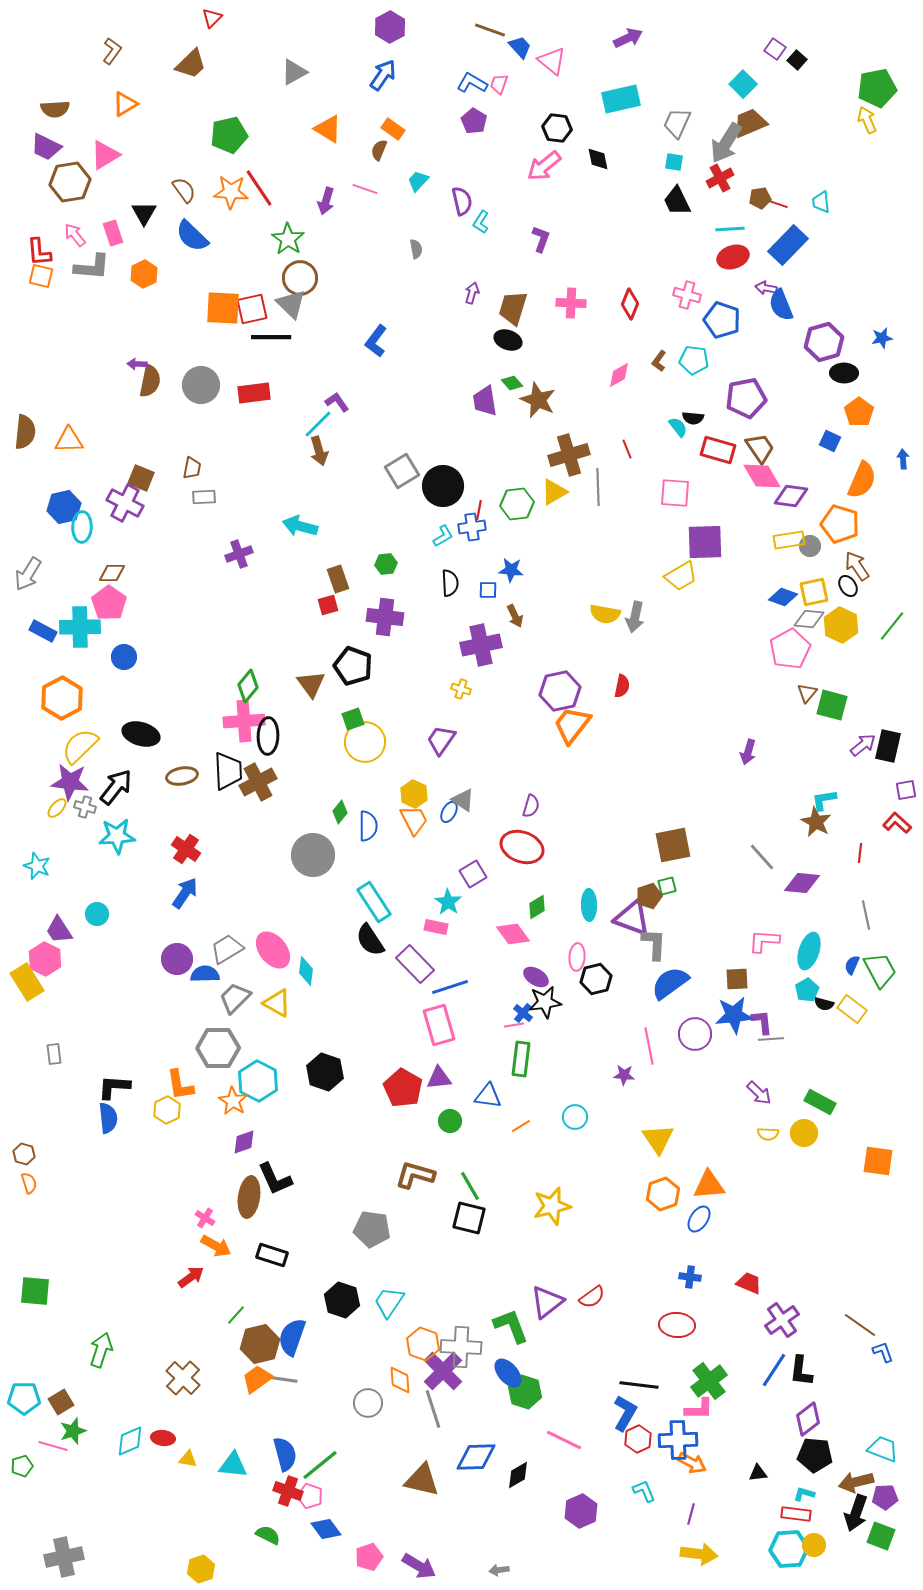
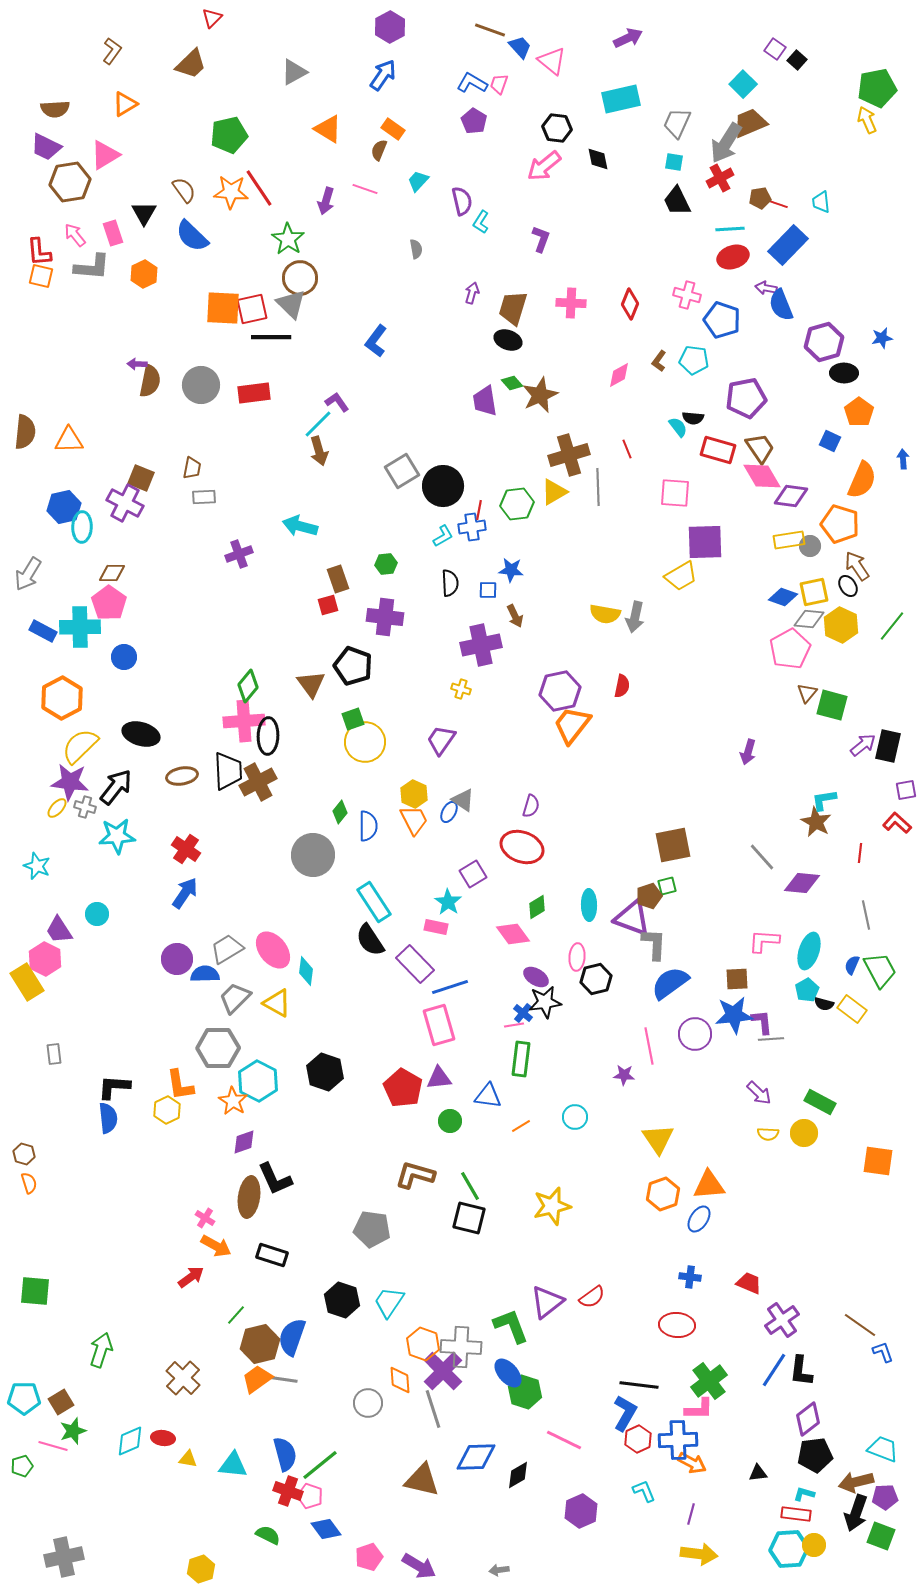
brown star at (538, 400): moved 2 px right, 5 px up; rotated 24 degrees clockwise
black pentagon at (815, 1455): rotated 12 degrees counterclockwise
